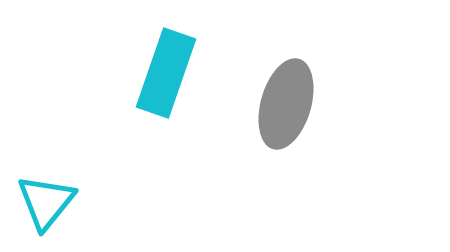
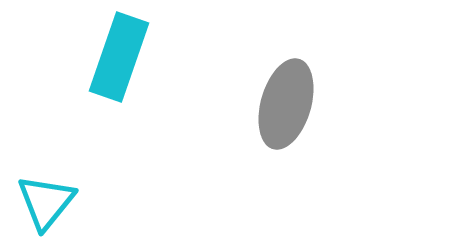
cyan rectangle: moved 47 px left, 16 px up
